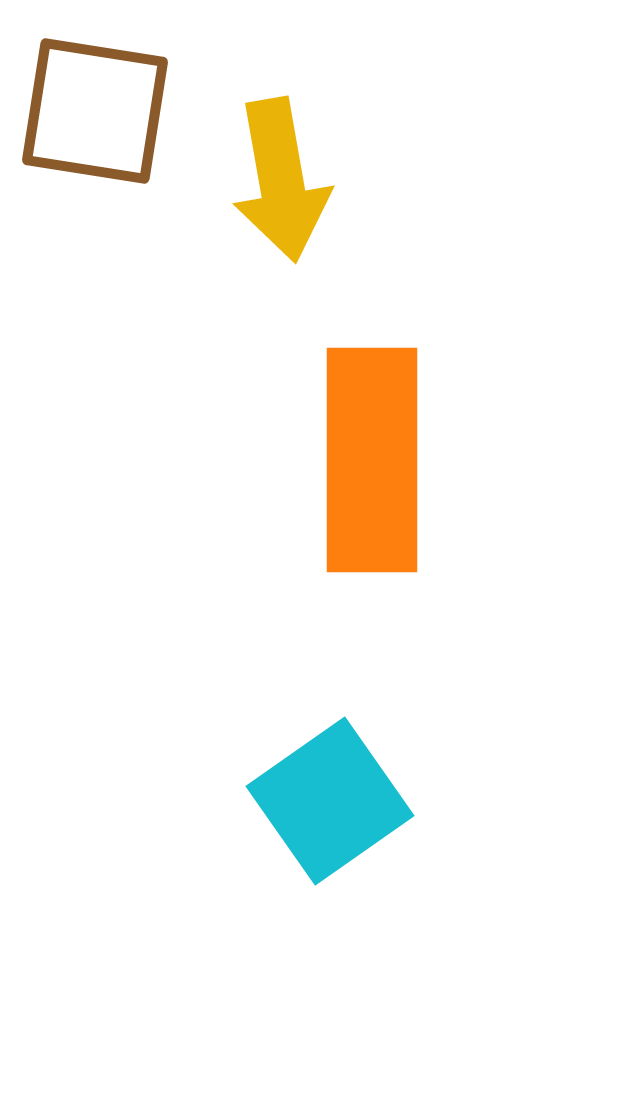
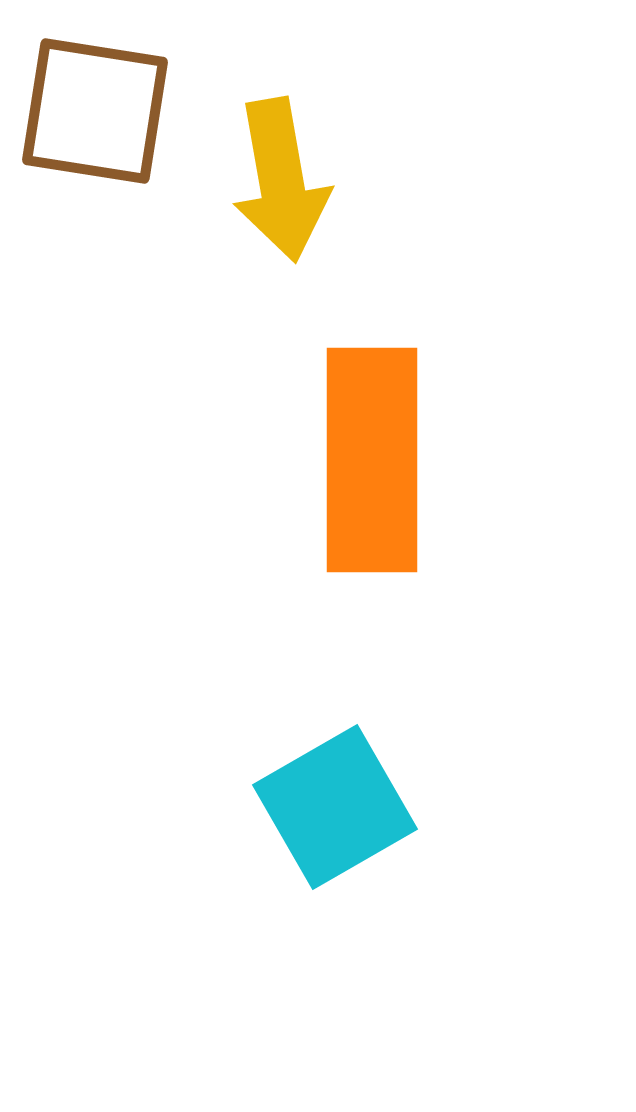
cyan square: moved 5 px right, 6 px down; rotated 5 degrees clockwise
